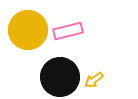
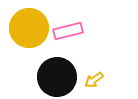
yellow circle: moved 1 px right, 2 px up
black circle: moved 3 px left
